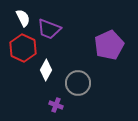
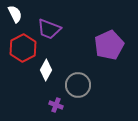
white semicircle: moved 8 px left, 4 px up
red hexagon: rotated 8 degrees clockwise
gray circle: moved 2 px down
